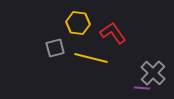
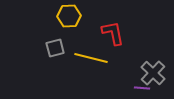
yellow hexagon: moved 9 px left, 7 px up; rotated 10 degrees counterclockwise
red L-shape: rotated 24 degrees clockwise
